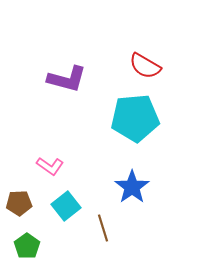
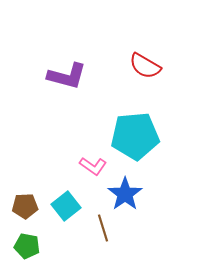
purple L-shape: moved 3 px up
cyan pentagon: moved 18 px down
pink L-shape: moved 43 px right
blue star: moved 7 px left, 7 px down
brown pentagon: moved 6 px right, 3 px down
green pentagon: rotated 25 degrees counterclockwise
